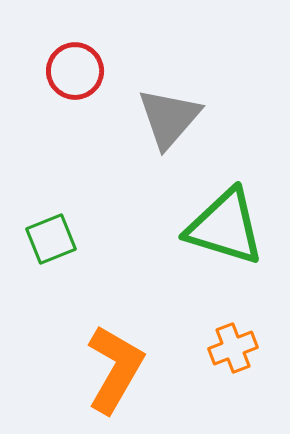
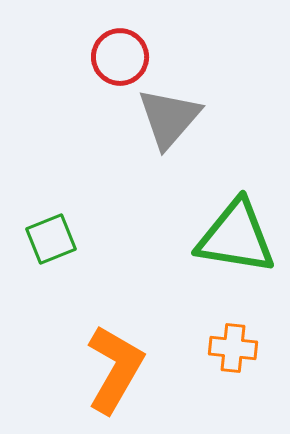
red circle: moved 45 px right, 14 px up
green triangle: moved 11 px right, 10 px down; rotated 8 degrees counterclockwise
orange cross: rotated 27 degrees clockwise
